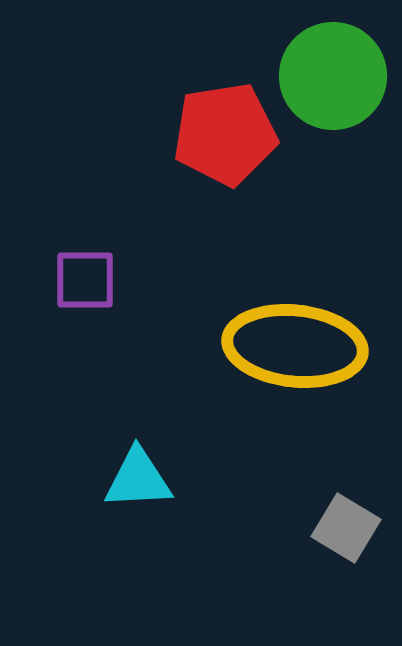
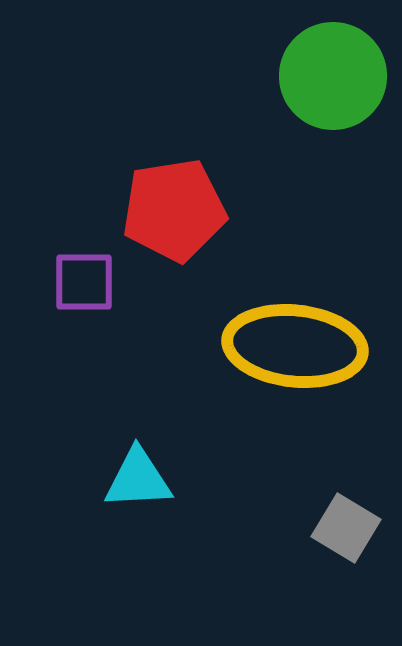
red pentagon: moved 51 px left, 76 px down
purple square: moved 1 px left, 2 px down
